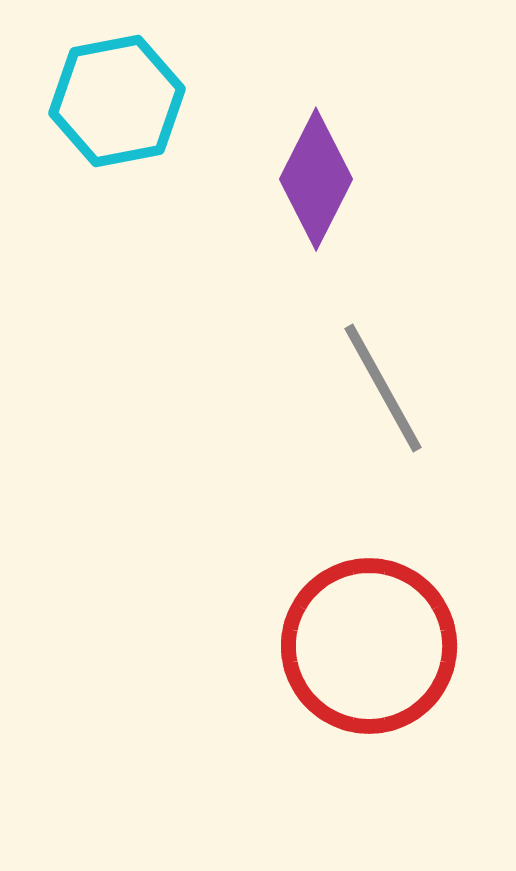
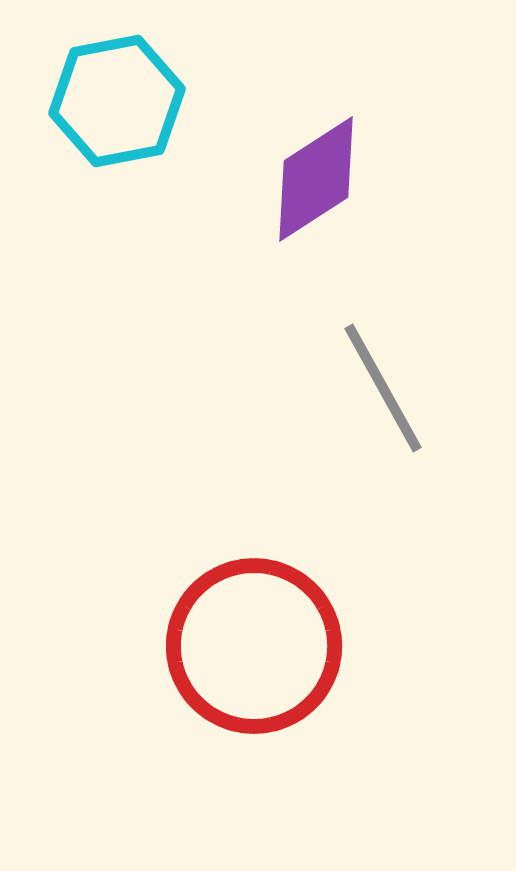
purple diamond: rotated 30 degrees clockwise
red circle: moved 115 px left
